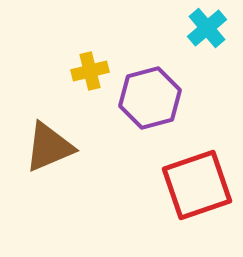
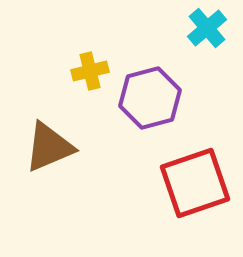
red square: moved 2 px left, 2 px up
